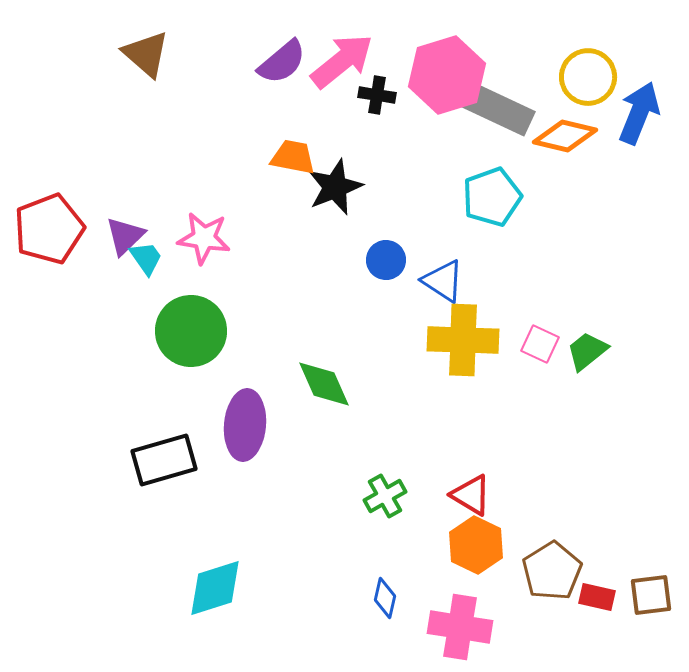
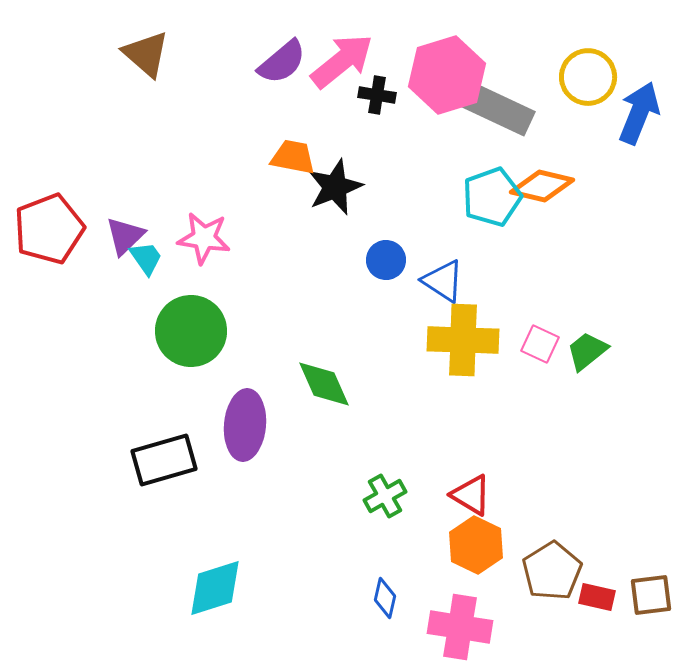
orange diamond: moved 23 px left, 50 px down
